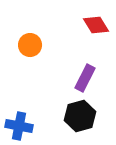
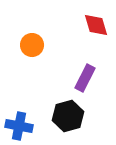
red diamond: rotated 16 degrees clockwise
orange circle: moved 2 px right
black hexagon: moved 12 px left
